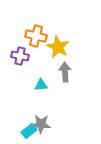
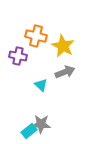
yellow star: moved 5 px right, 1 px up
purple cross: moved 2 px left
gray arrow: rotated 72 degrees clockwise
cyan triangle: rotated 48 degrees clockwise
